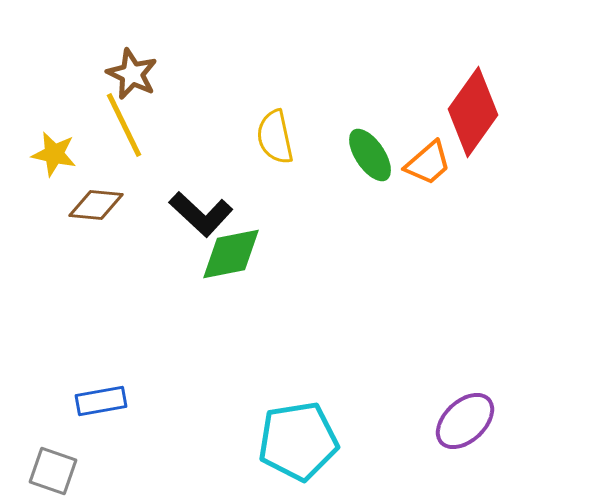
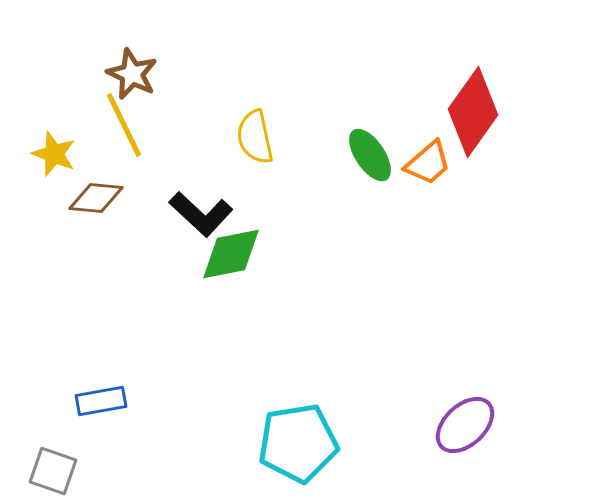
yellow semicircle: moved 20 px left
yellow star: rotated 9 degrees clockwise
brown diamond: moved 7 px up
purple ellipse: moved 4 px down
cyan pentagon: moved 2 px down
